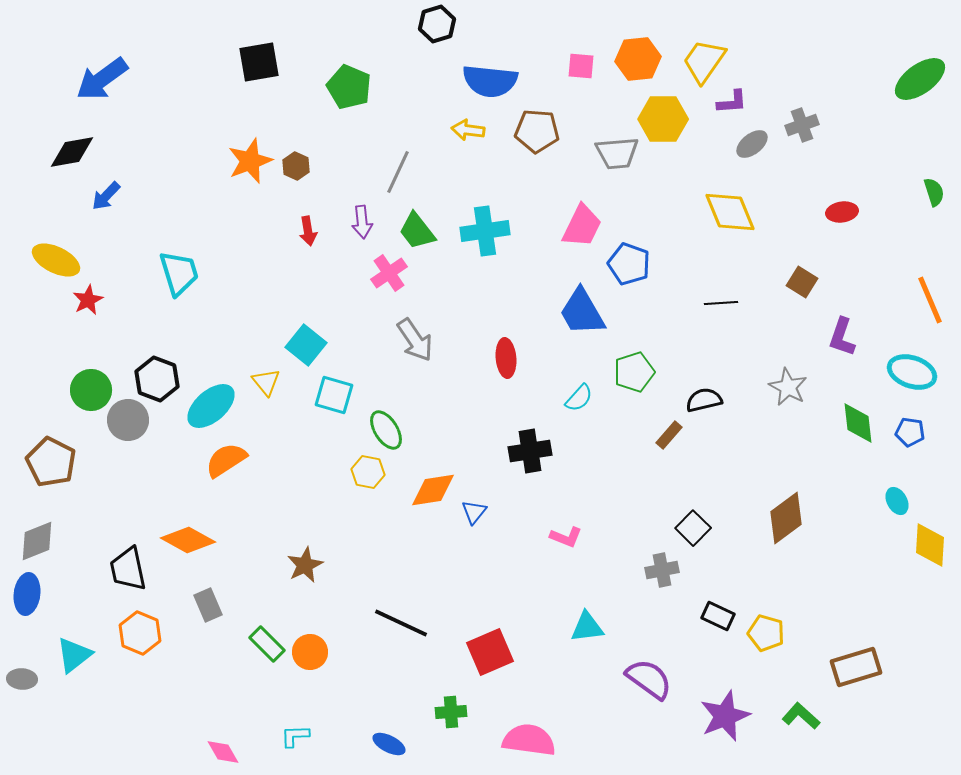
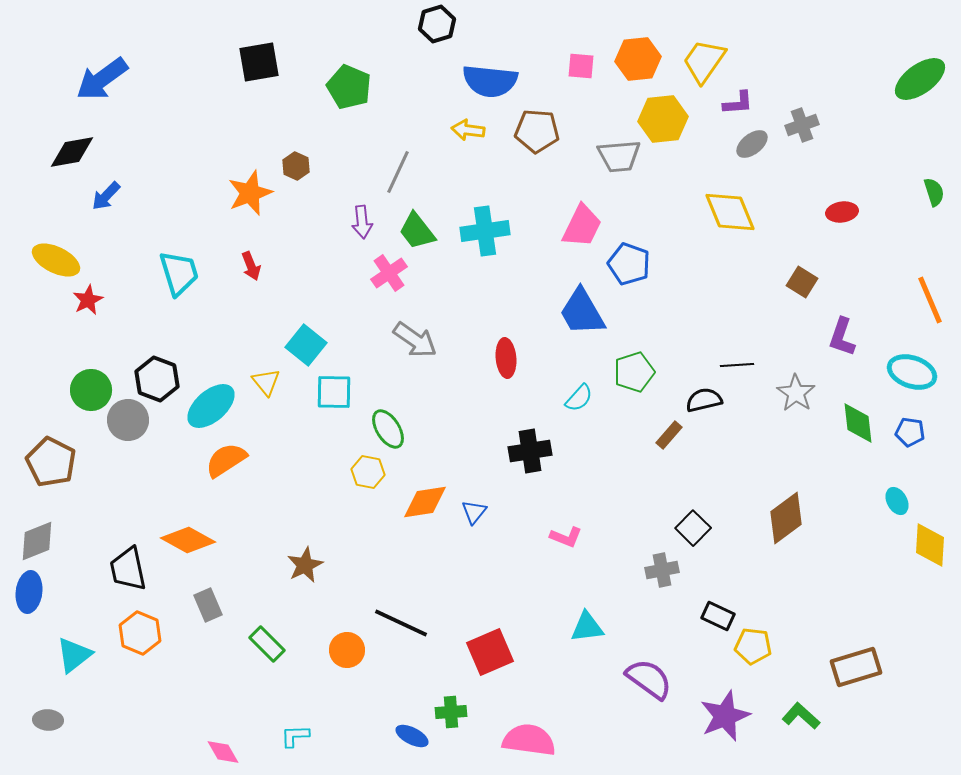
purple L-shape at (732, 102): moved 6 px right, 1 px down
yellow hexagon at (663, 119): rotated 6 degrees counterclockwise
gray trapezoid at (617, 153): moved 2 px right, 3 px down
orange star at (250, 161): moved 32 px down
red arrow at (308, 231): moved 57 px left, 35 px down; rotated 12 degrees counterclockwise
black line at (721, 303): moved 16 px right, 62 px down
gray arrow at (415, 340): rotated 21 degrees counterclockwise
gray star at (788, 387): moved 8 px right, 6 px down; rotated 6 degrees clockwise
cyan square at (334, 395): moved 3 px up; rotated 15 degrees counterclockwise
green ellipse at (386, 430): moved 2 px right, 1 px up
orange diamond at (433, 490): moved 8 px left, 12 px down
blue ellipse at (27, 594): moved 2 px right, 2 px up
yellow pentagon at (766, 633): moved 13 px left, 13 px down; rotated 9 degrees counterclockwise
orange circle at (310, 652): moved 37 px right, 2 px up
gray ellipse at (22, 679): moved 26 px right, 41 px down
blue ellipse at (389, 744): moved 23 px right, 8 px up
